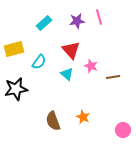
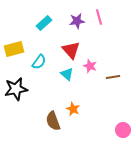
pink star: moved 1 px left
orange star: moved 10 px left, 8 px up
